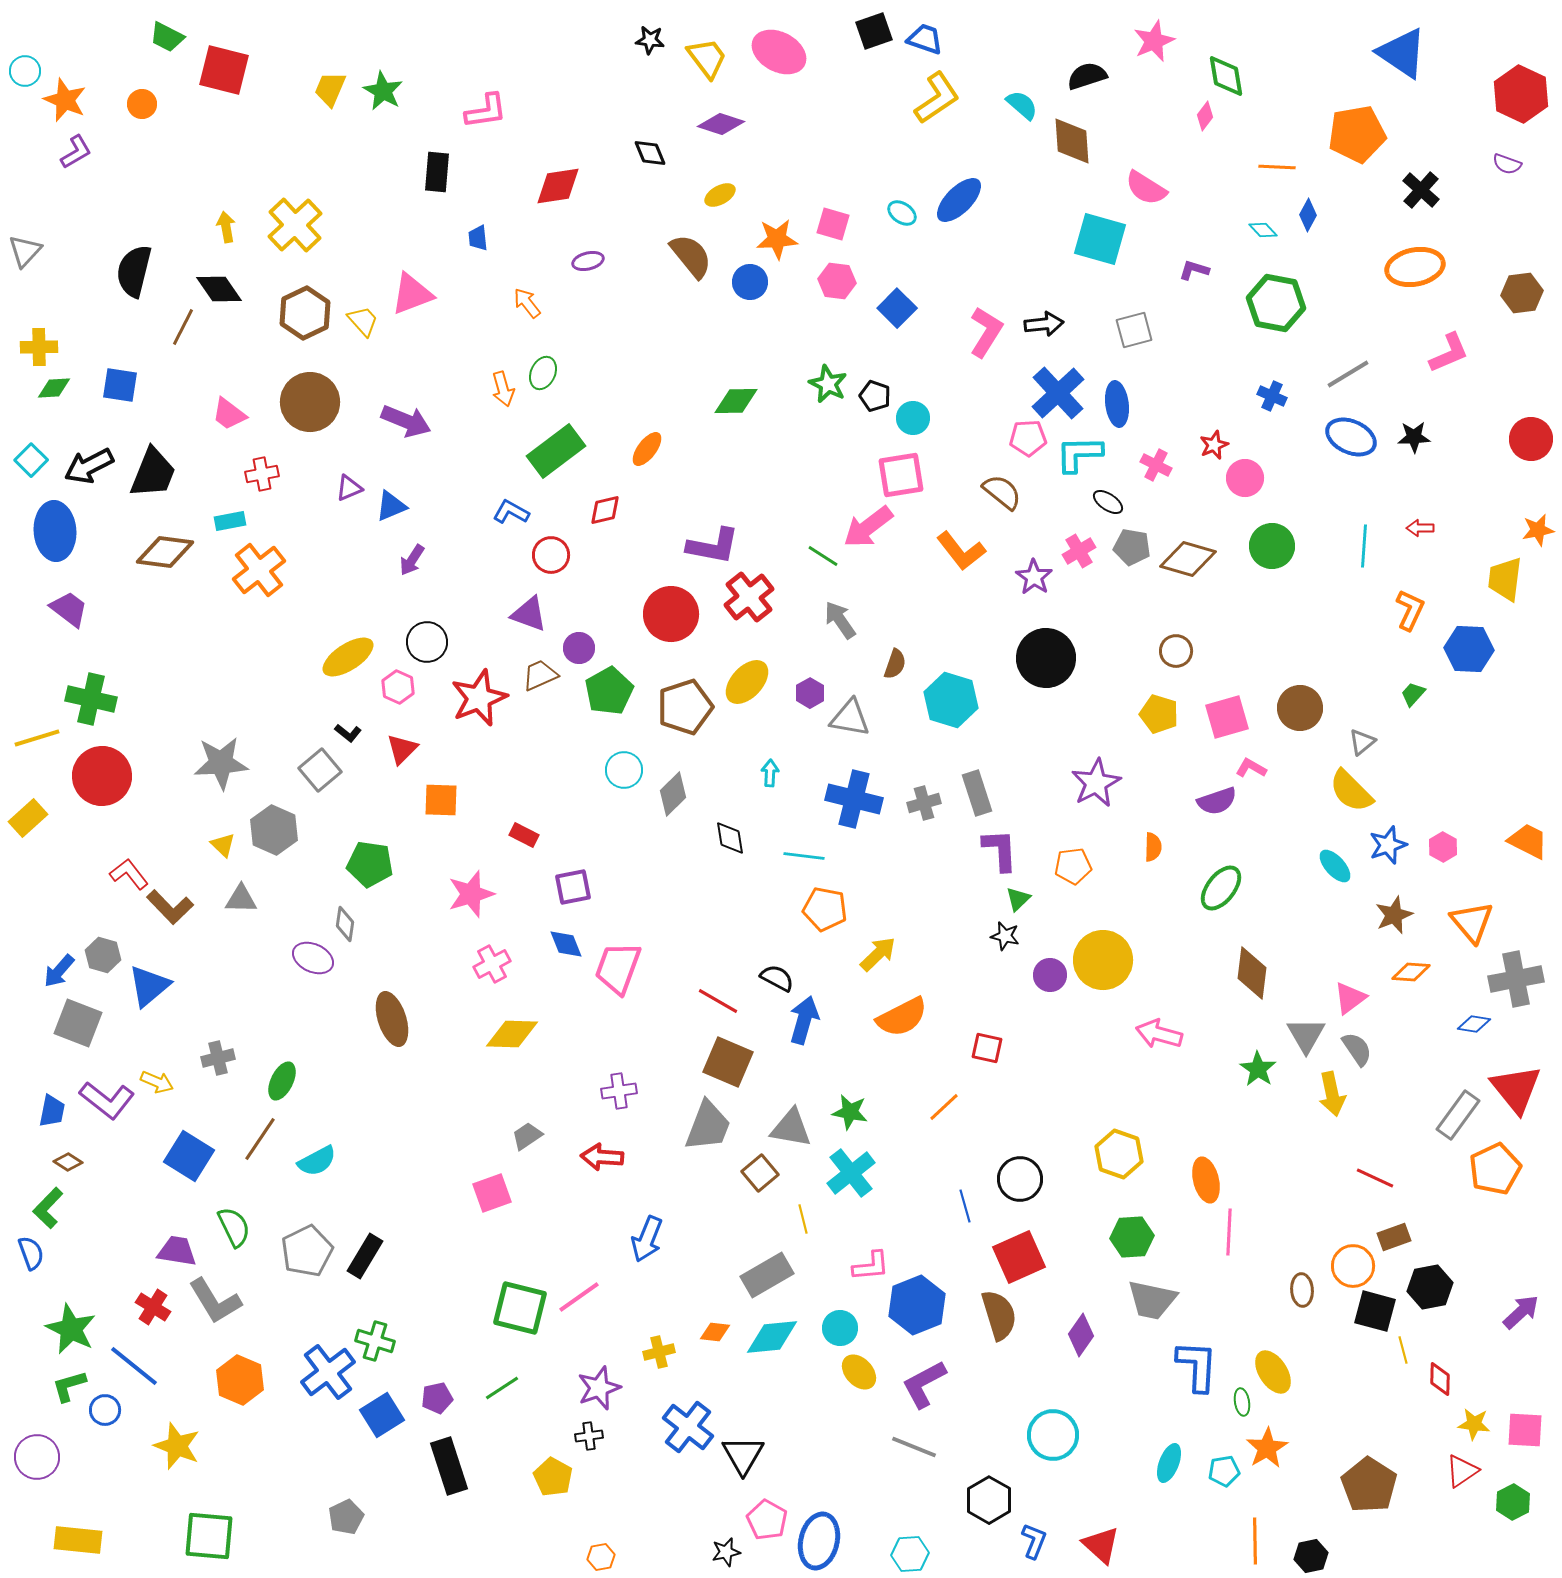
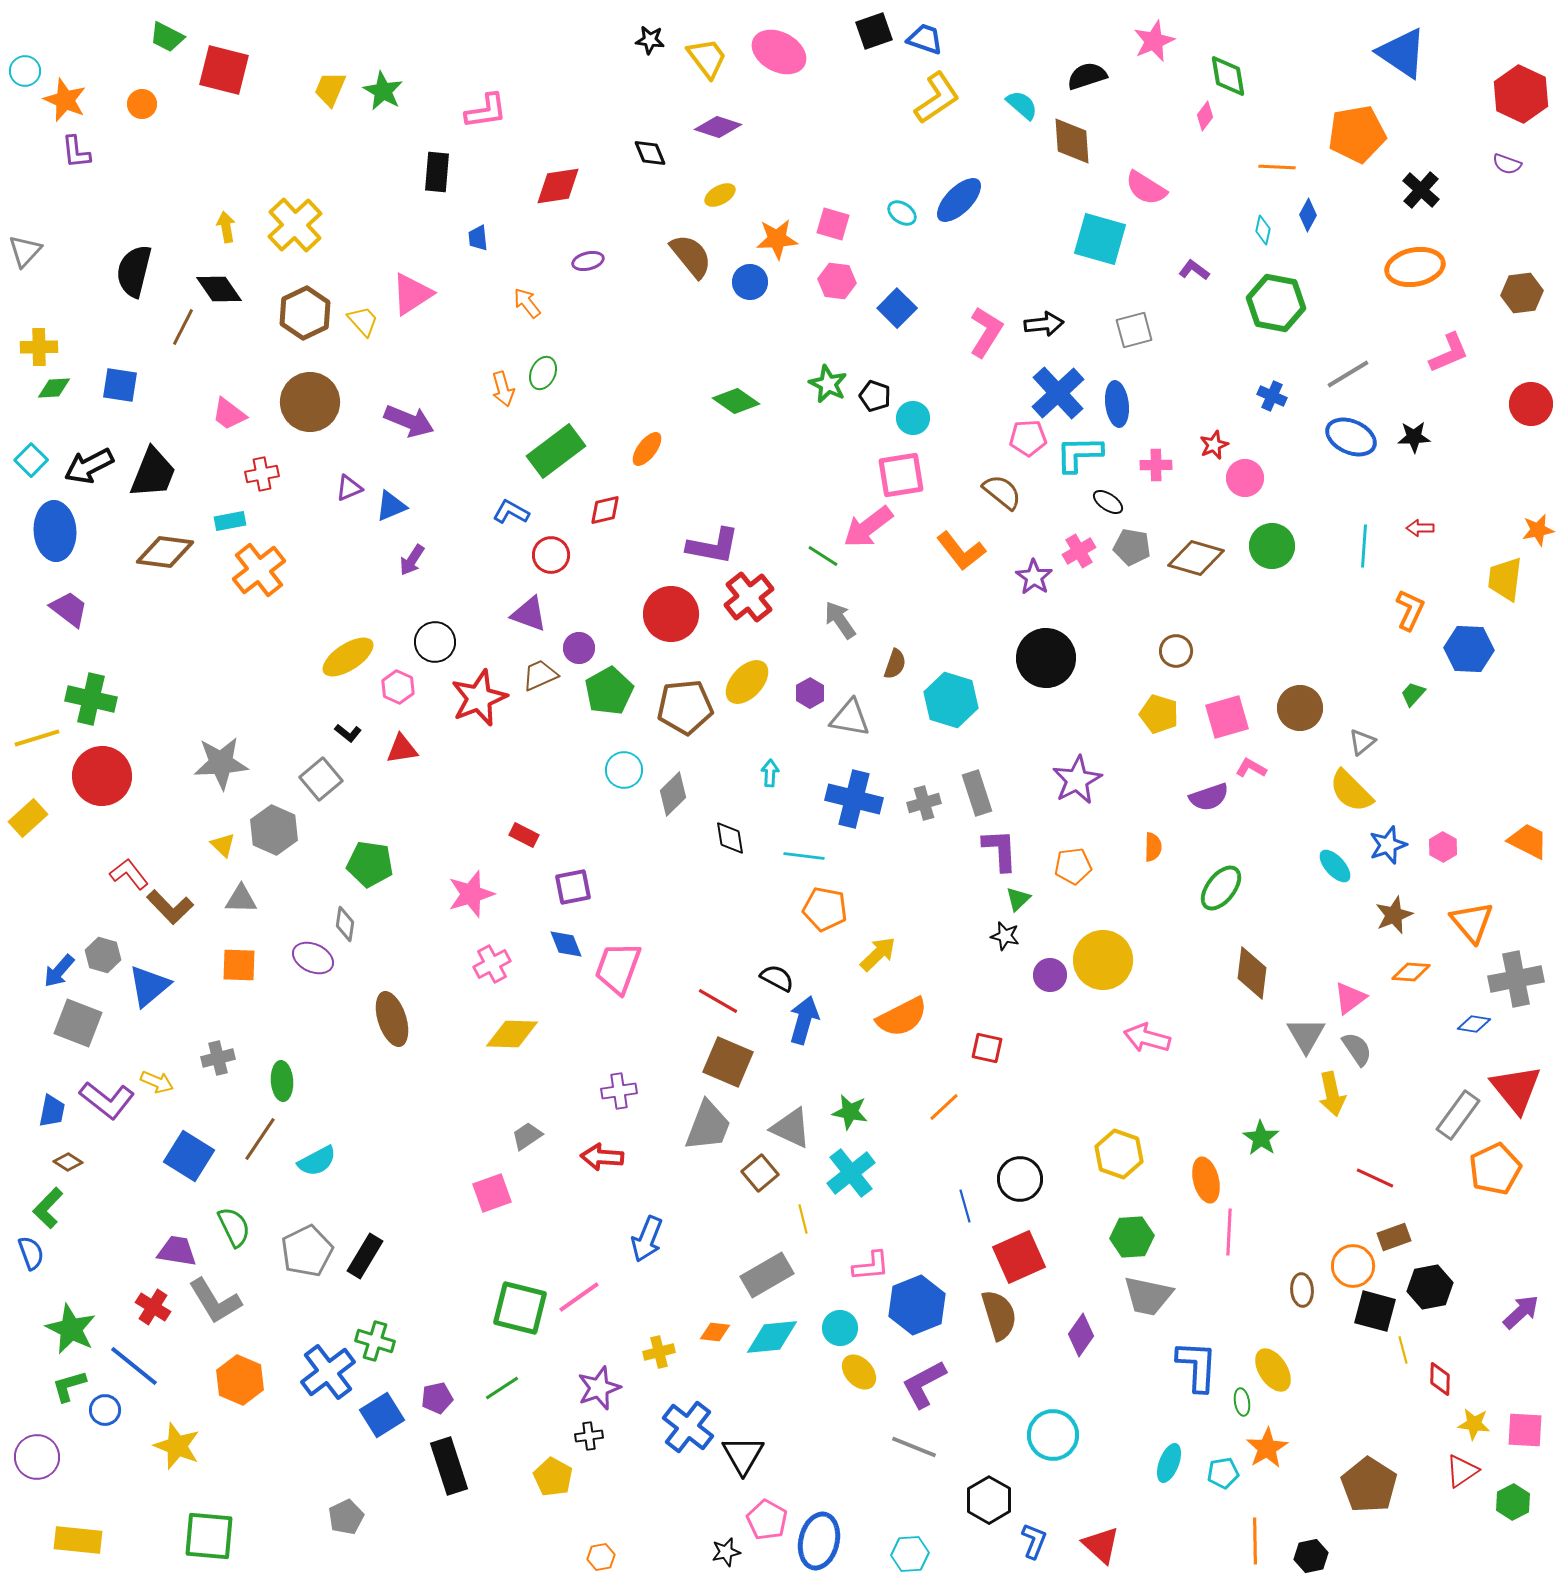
green diamond at (1226, 76): moved 2 px right
purple diamond at (721, 124): moved 3 px left, 3 px down
purple L-shape at (76, 152): rotated 114 degrees clockwise
cyan diamond at (1263, 230): rotated 56 degrees clockwise
purple L-shape at (1194, 270): rotated 20 degrees clockwise
pink triangle at (412, 294): rotated 12 degrees counterclockwise
green diamond at (736, 401): rotated 36 degrees clockwise
purple arrow at (406, 421): moved 3 px right
red circle at (1531, 439): moved 35 px up
pink cross at (1156, 465): rotated 28 degrees counterclockwise
brown diamond at (1188, 559): moved 8 px right, 1 px up
black circle at (427, 642): moved 8 px right
brown pentagon at (685, 707): rotated 12 degrees clockwise
red triangle at (402, 749): rotated 36 degrees clockwise
gray square at (320, 770): moved 1 px right, 9 px down
purple star at (1096, 783): moved 19 px left, 3 px up
orange square at (441, 800): moved 202 px left, 165 px down
purple semicircle at (1217, 801): moved 8 px left, 4 px up
pink arrow at (1159, 1034): moved 12 px left, 4 px down
green star at (1258, 1069): moved 3 px right, 69 px down
green ellipse at (282, 1081): rotated 30 degrees counterclockwise
gray triangle at (791, 1128): rotated 15 degrees clockwise
gray trapezoid at (1152, 1300): moved 4 px left, 4 px up
yellow ellipse at (1273, 1372): moved 2 px up
cyan pentagon at (1224, 1471): moved 1 px left, 2 px down
